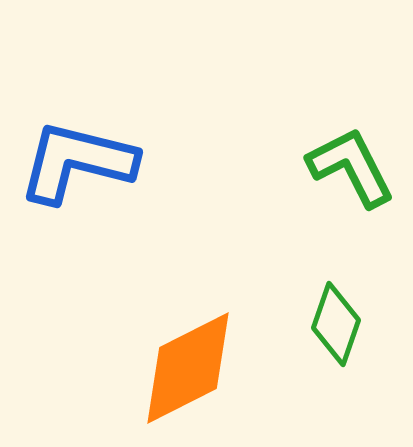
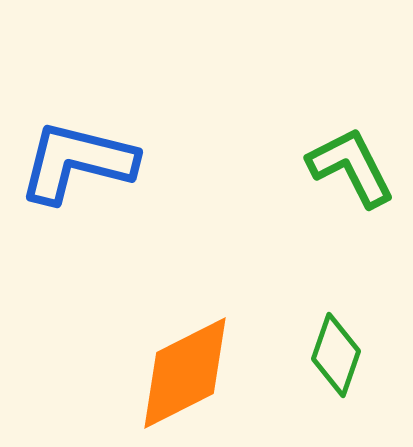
green diamond: moved 31 px down
orange diamond: moved 3 px left, 5 px down
